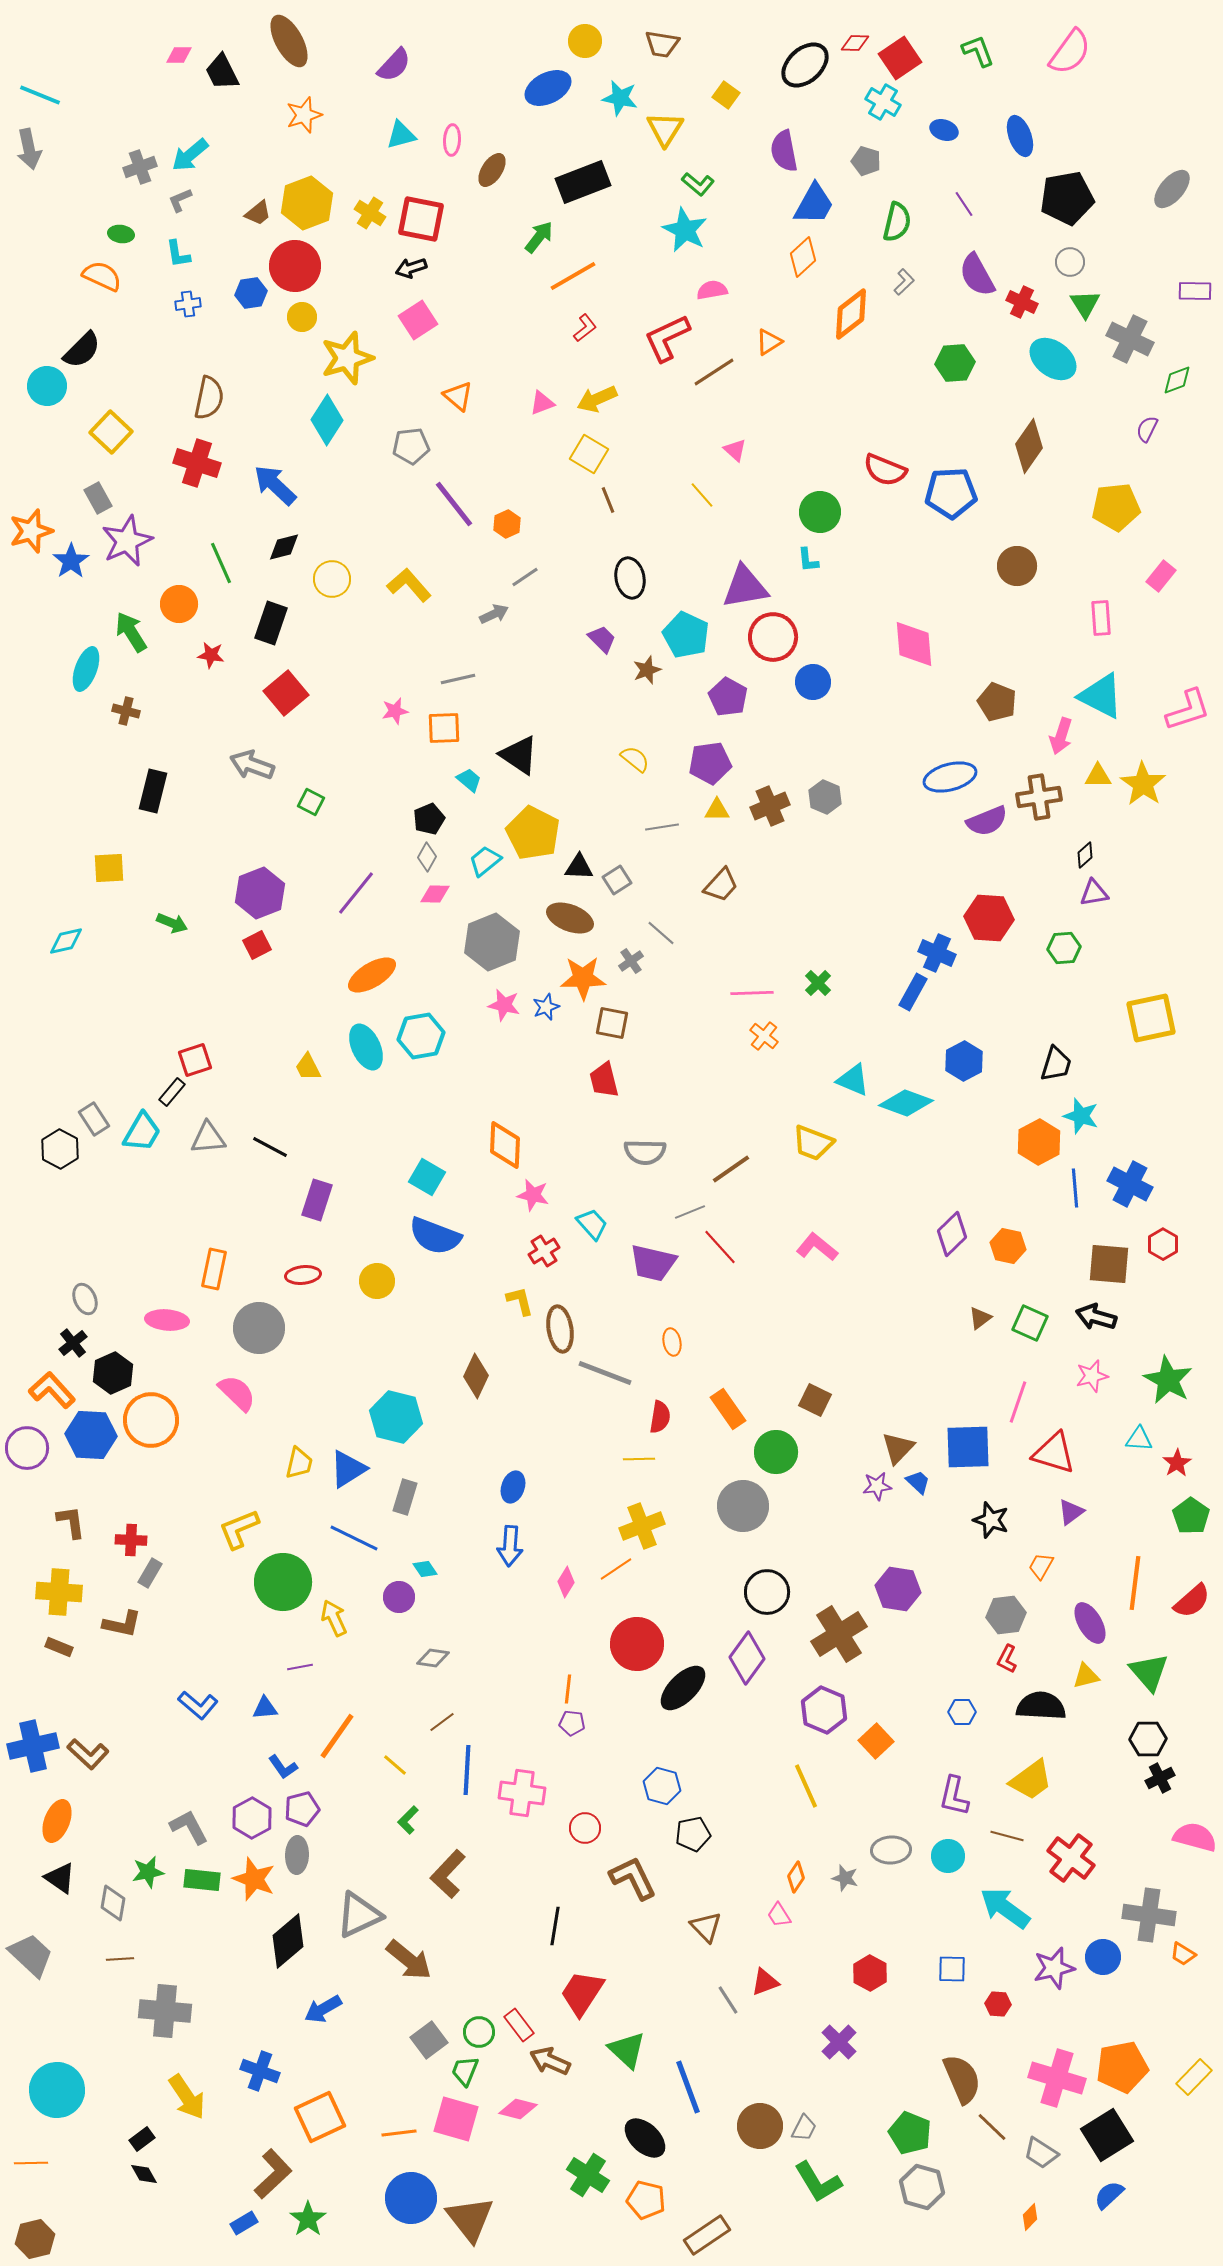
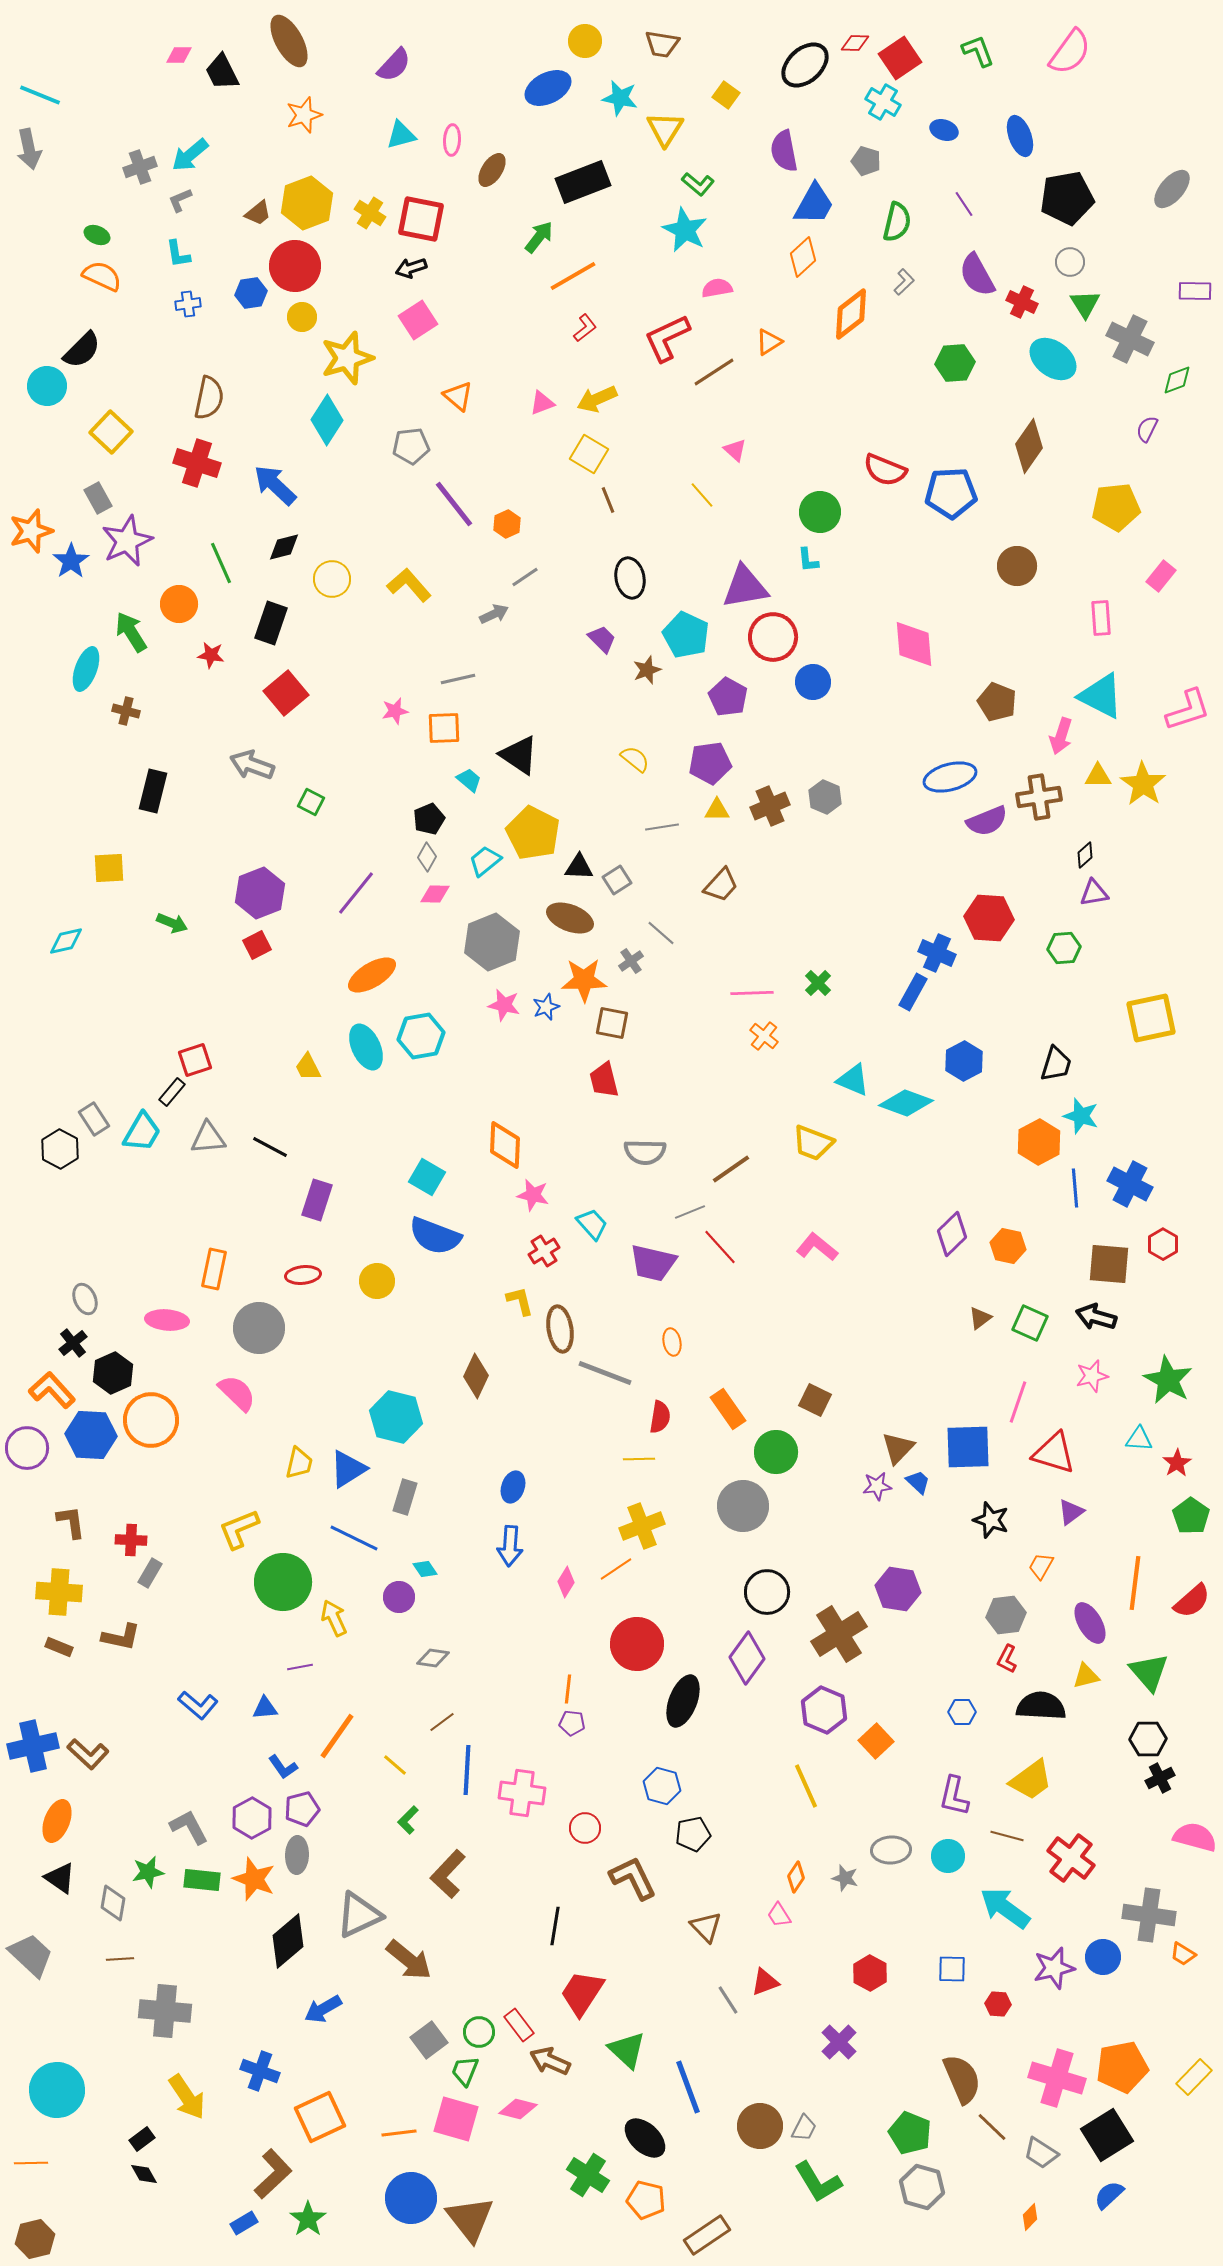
green ellipse at (121, 234): moved 24 px left, 1 px down; rotated 15 degrees clockwise
pink semicircle at (712, 290): moved 5 px right, 2 px up
orange star at (583, 978): moved 1 px right, 2 px down
brown L-shape at (122, 1624): moved 1 px left, 13 px down
black ellipse at (683, 1688): moved 13 px down; rotated 24 degrees counterclockwise
